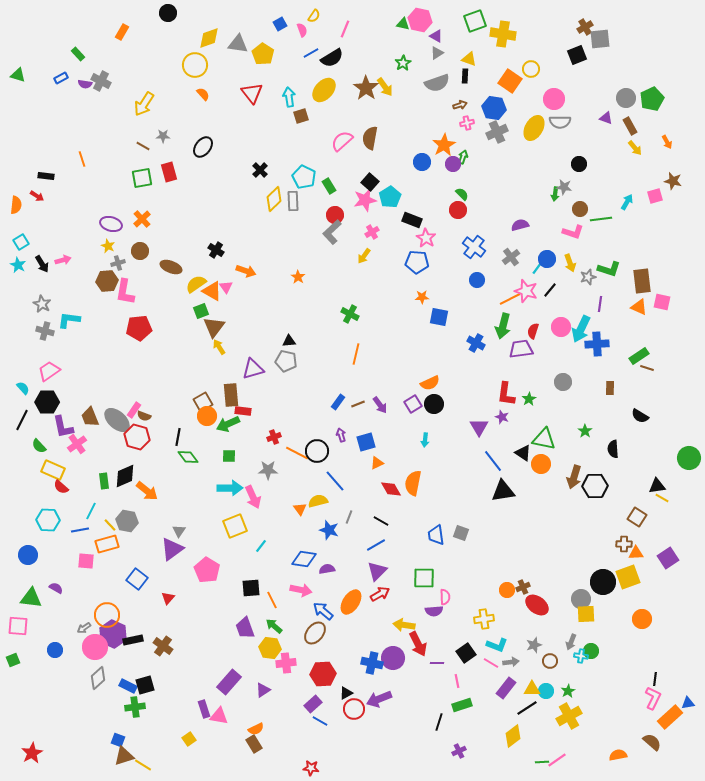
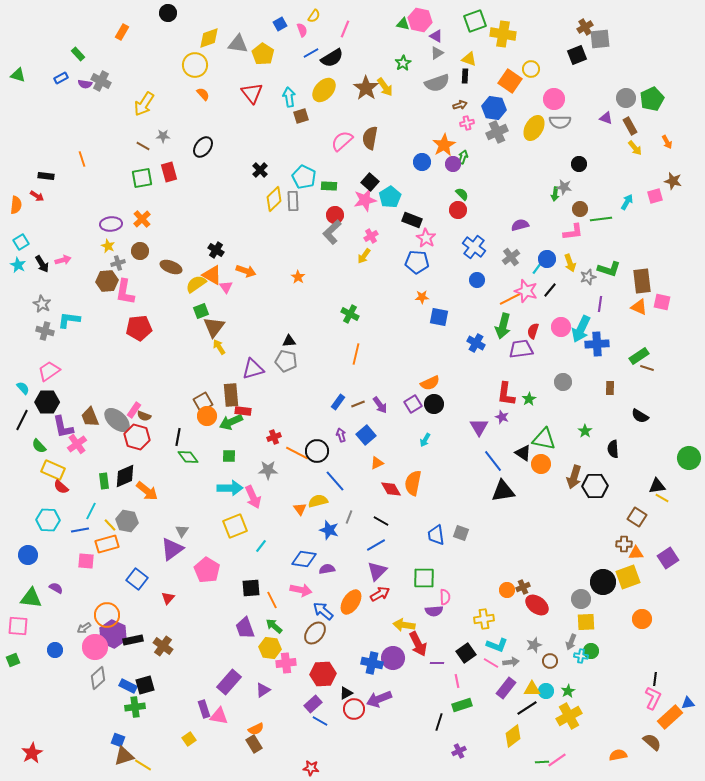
green rectangle at (329, 186): rotated 56 degrees counterclockwise
purple ellipse at (111, 224): rotated 20 degrees counterclockwise
pink cross at (372, 232): moved 1 px left, 4 px down
pink L-shape at (573, 232): rotated 25 degrees counterclockwise
orange triangle at (212, 291): moved 16 px up
green arrow at (228, 424): moved 3 px right, 2 px up
cyan arrow at (425, 440): rotated 24 degrees clockwise
blue square at (366, 442): moved 7 px up; rotated 24 degrees counterclockwise
gray triangle at (179, 531): moved 3 px right
yellow square at (586, 614): moved 8 px down
